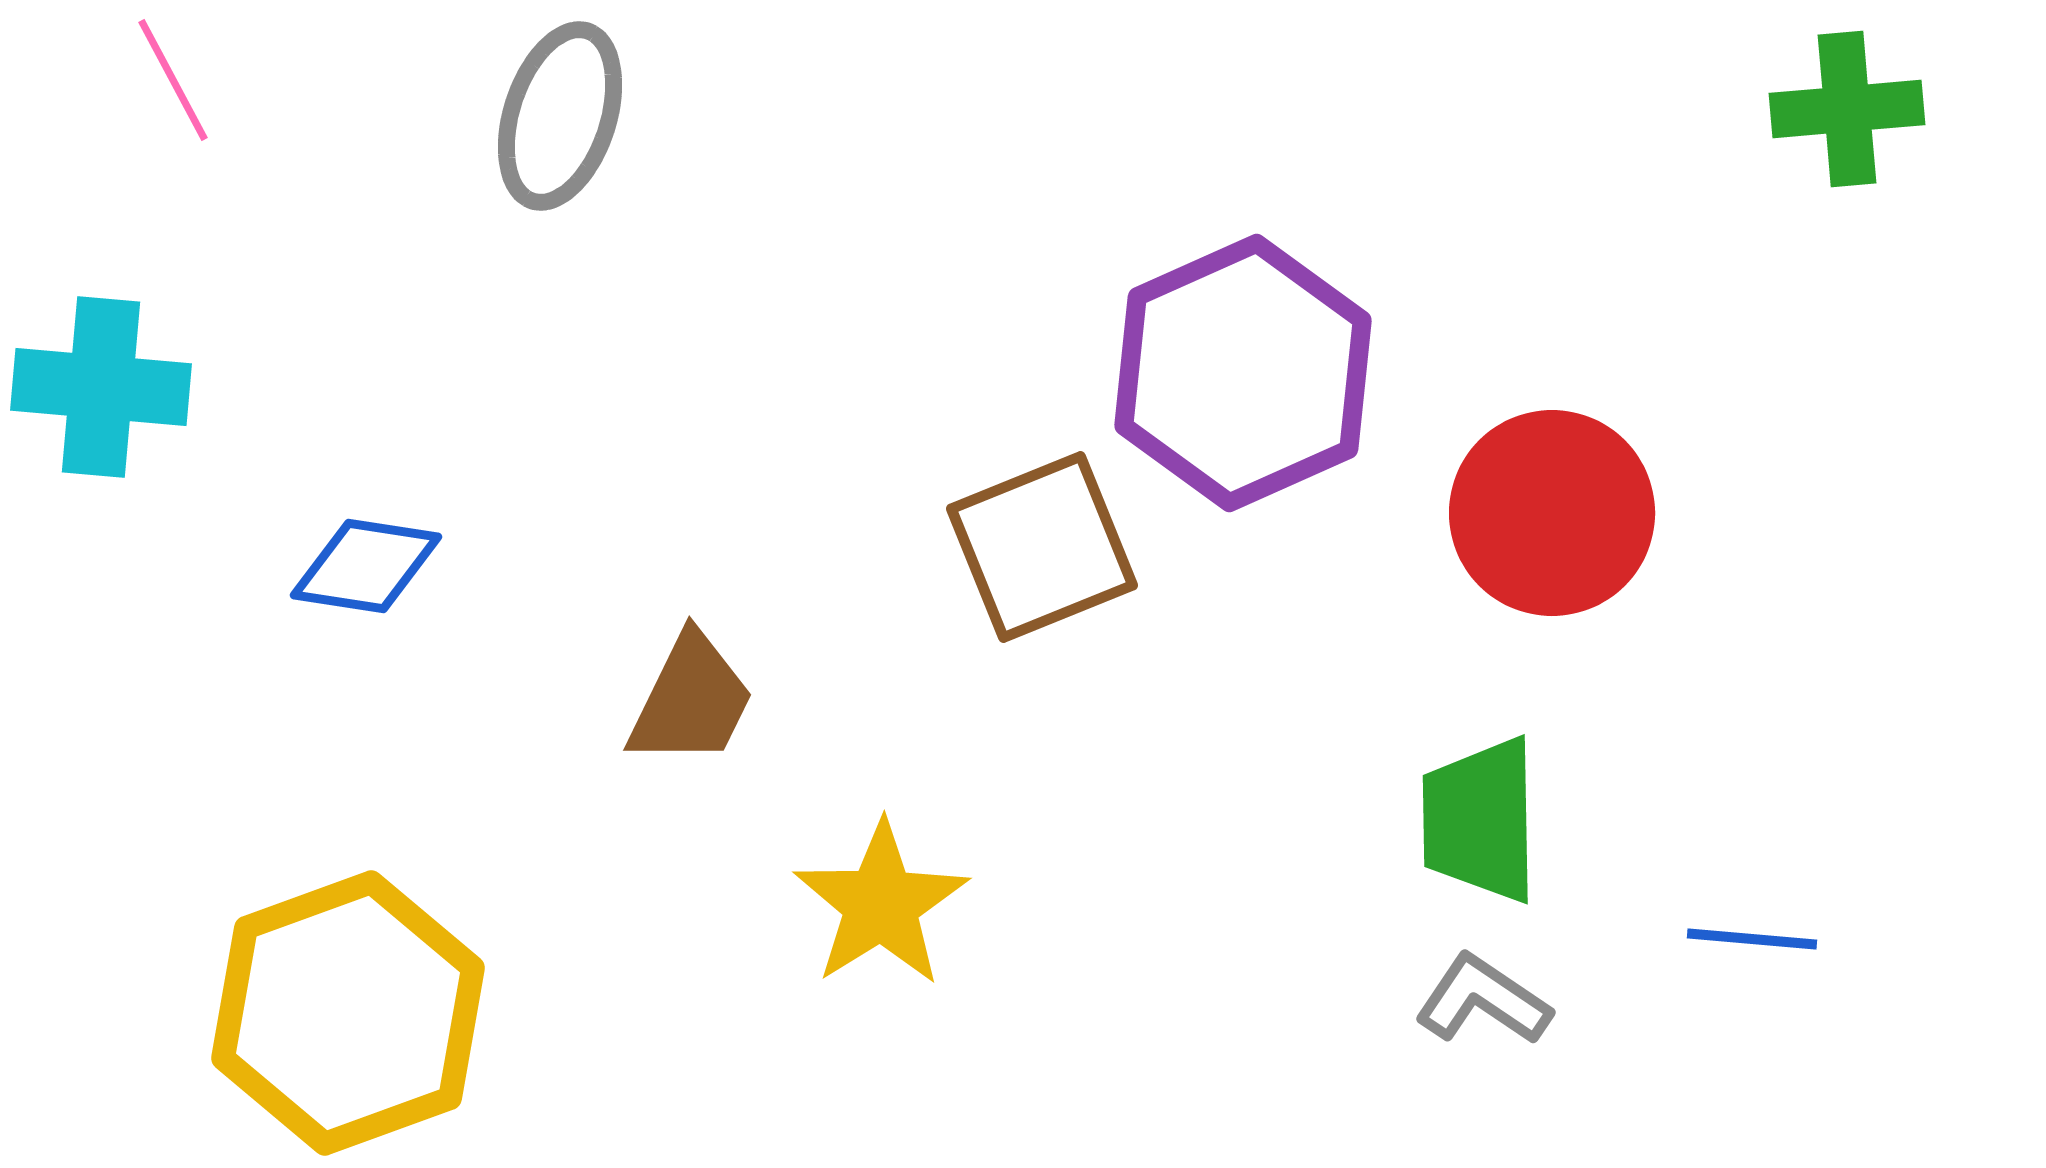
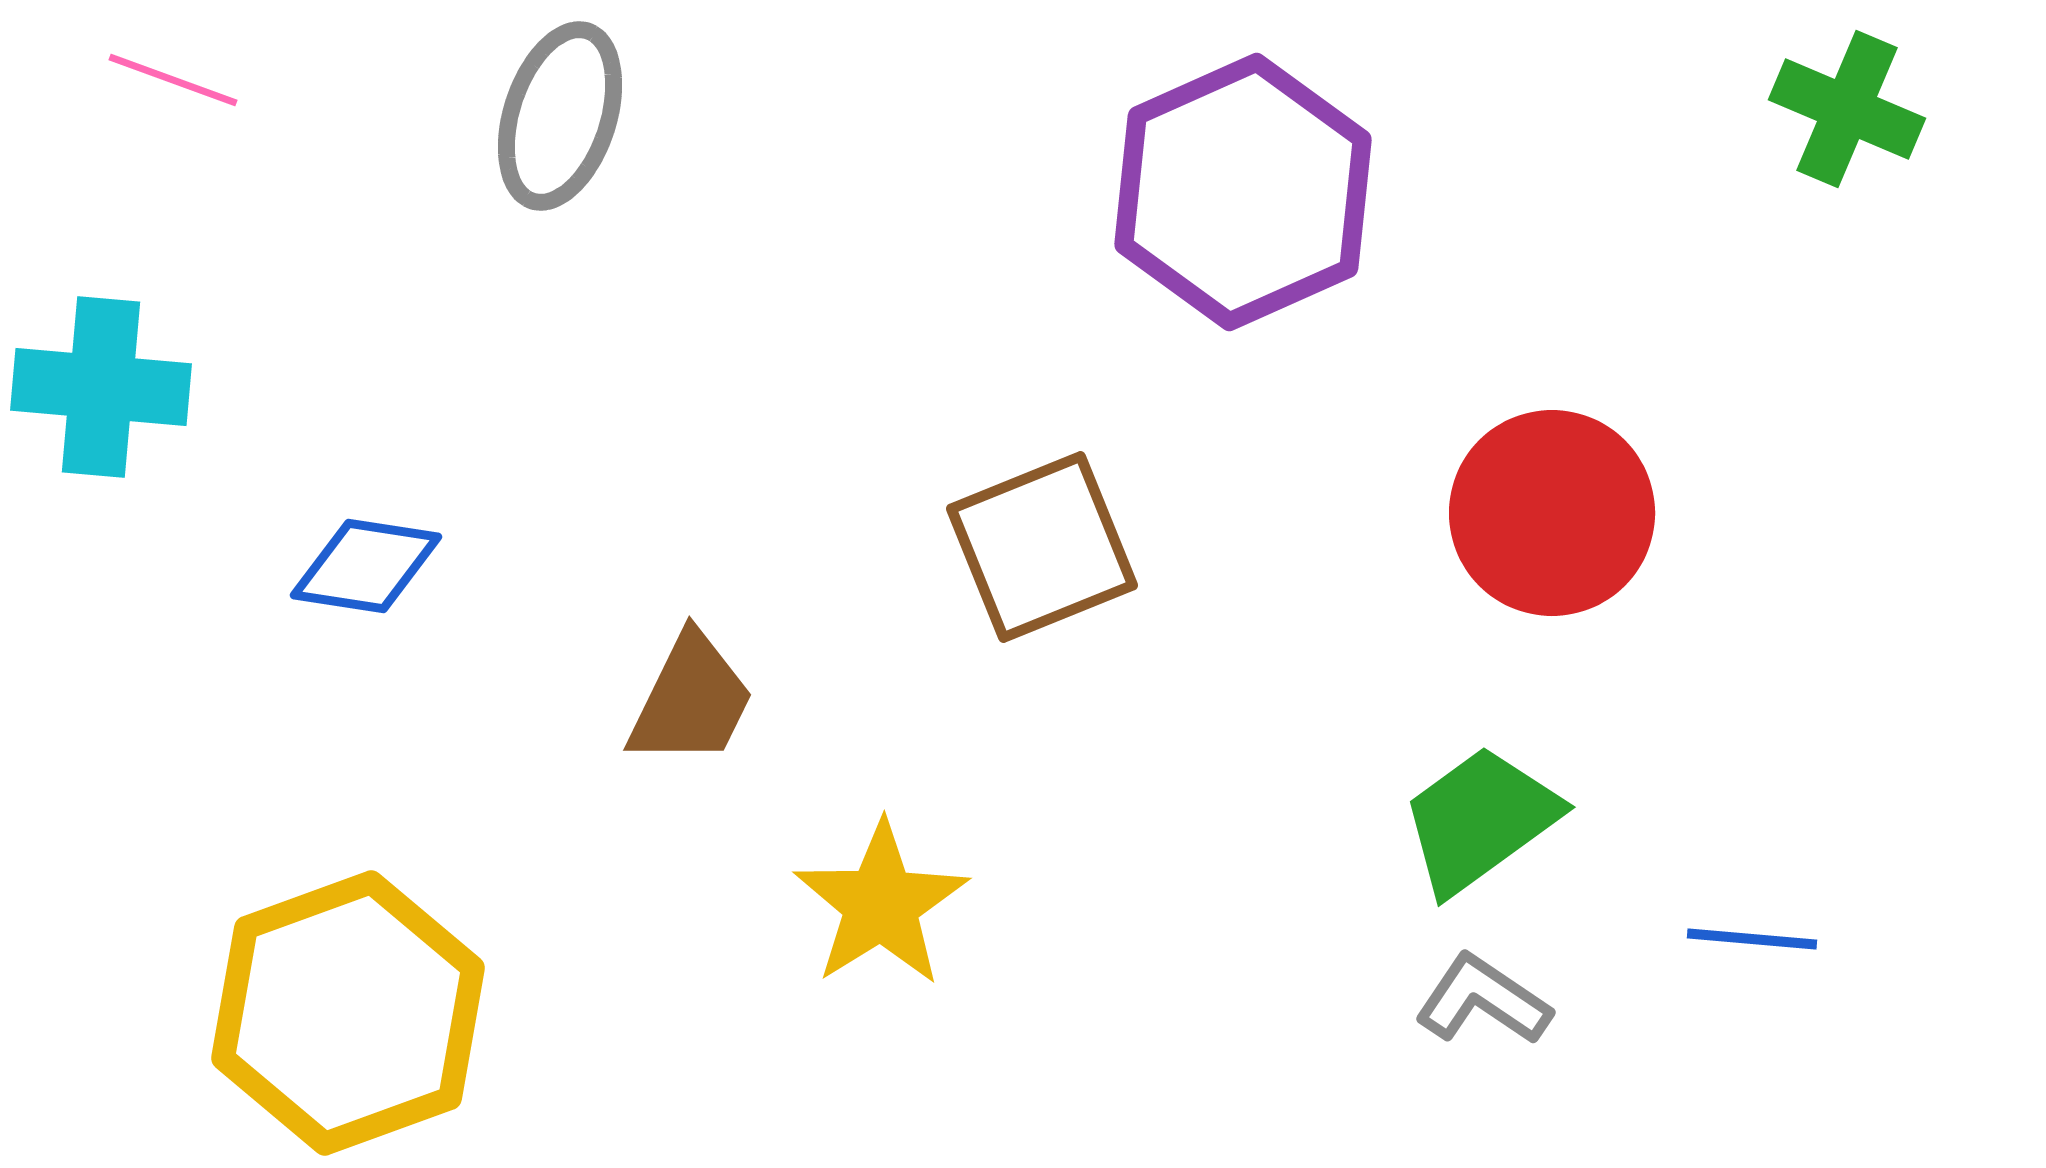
pink line: rotated 42 degrees counterclockwise
green cross: rotated 28 degrees clockwise
purple hexagon: moved 181 px up
green trapezoid: rotated 55 degrees clockwise
